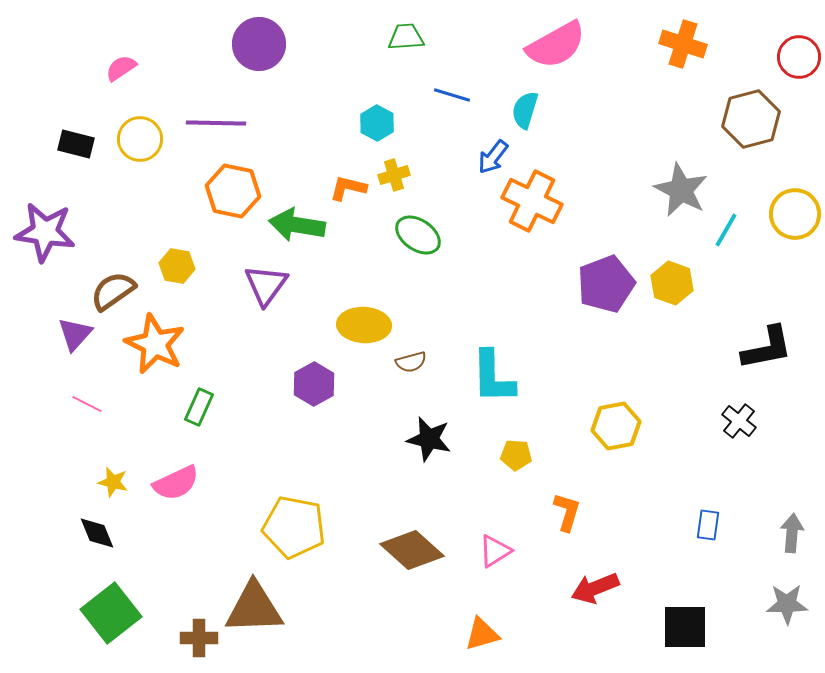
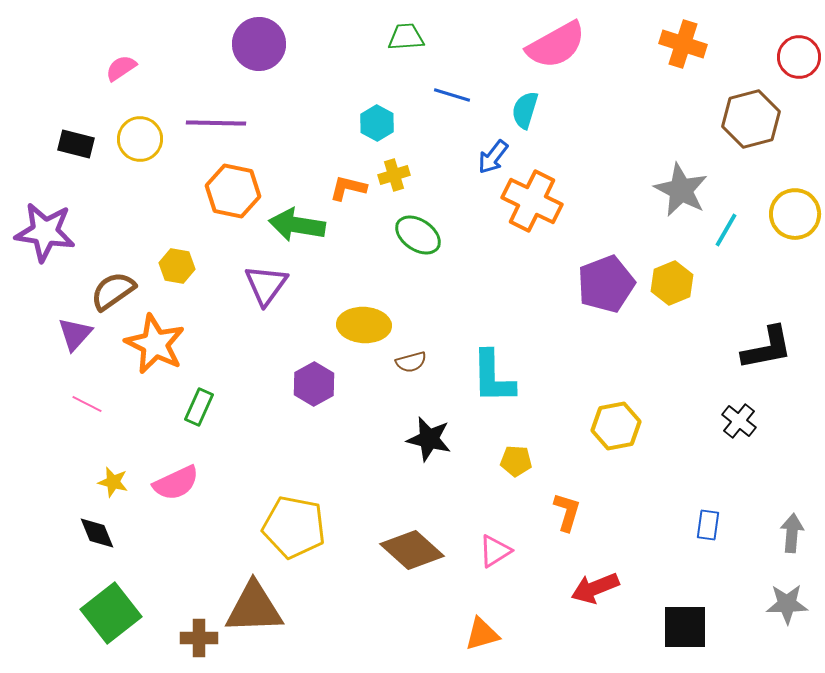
yellow hexagon at (672, 283): rotated 18 degrees clockwise
yellow pentagon at (516, 455): moved 6 px down
